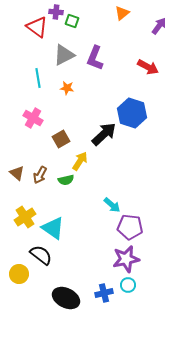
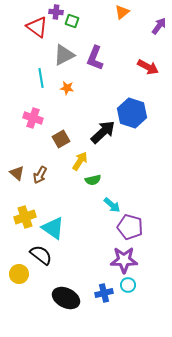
orange triangle: moved 1 px up
cyan line: moved 3 px right
pink cross: rotated 12 degrees counterclockwise
black arrow: moved 1 px left, 2 px up
green semicircle: moved 27 px right
yellow cross: rotated 15 degrees clockwise
purple pentagon: rotated 10 degrees clockwise
purple star: moved 2 px left, 1 px down; rotated 12 degrees clockwise
